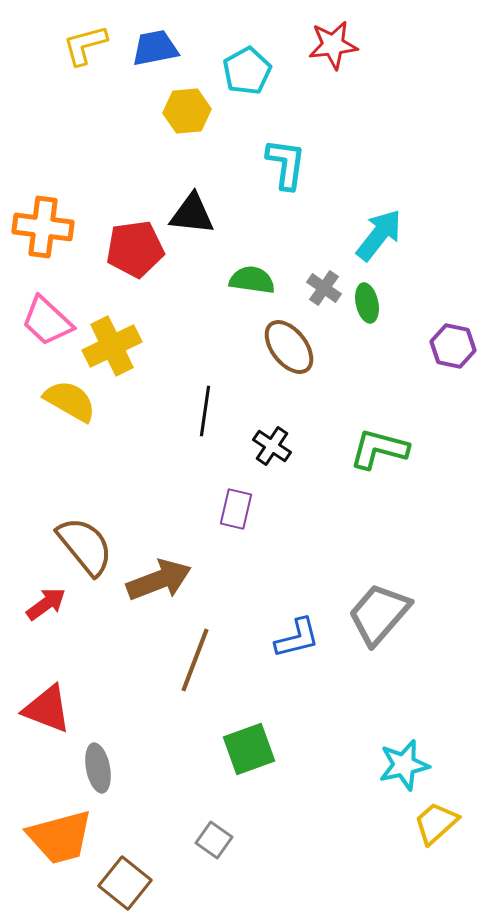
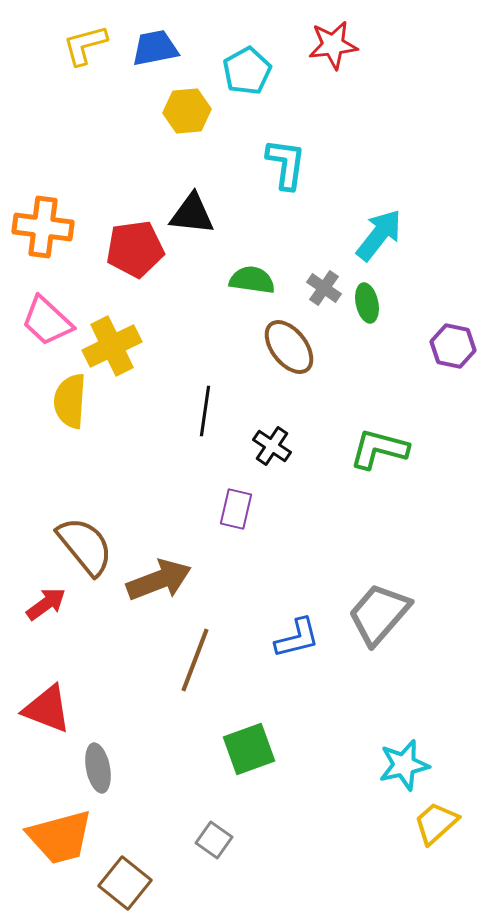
yellow semicircle: rotated 116 degrees counterclockwise
